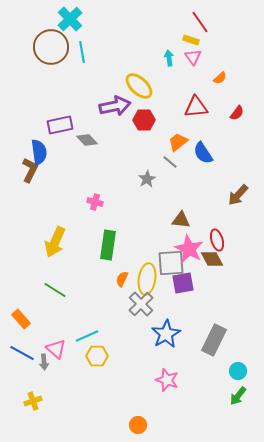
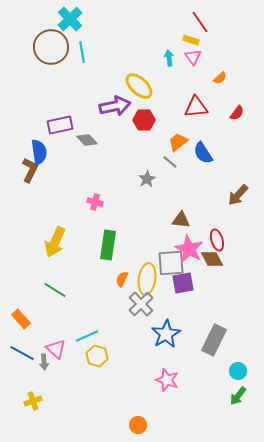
yellow hexagon at (97, 356): rotated 15 degrees clockwise
